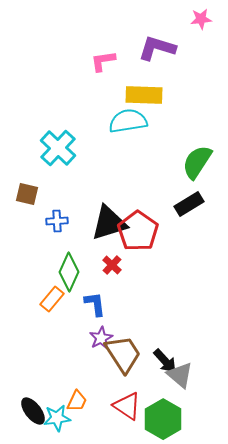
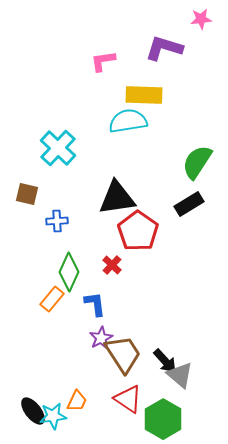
purple L-shape: moved 7 px right
black triangle: moved 8 px right, 25 px up; rotated 9 degrees clockwise
red triangle: moved 1 px right, 7 px up
cyan star: moved 4 px left, 2 px up
